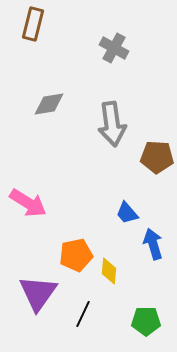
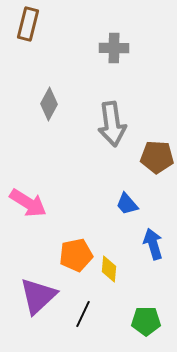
brown rectangle: moved 5 px left
gray cross: rotated 28 degrees counterclockwise
gray diamond: rotated 52 degrees counterclockwise
blue trapezoid: moved 9 px up
yellow diamond: moved 2 px up
purple triangle: moved 3 px down; rotated 12 degrees clockwise
